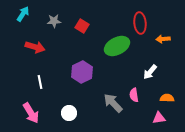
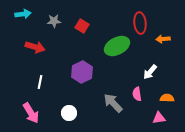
cyan arrow: rotated 49 degrees clockwise
white line: rotated 24 degrees clockwise
pink semicircle: moved 3 px right, 1 px up
